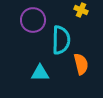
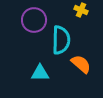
purple circle: moved 1 px right
orange semicircle: rotated 35 degrees counterclockwise
